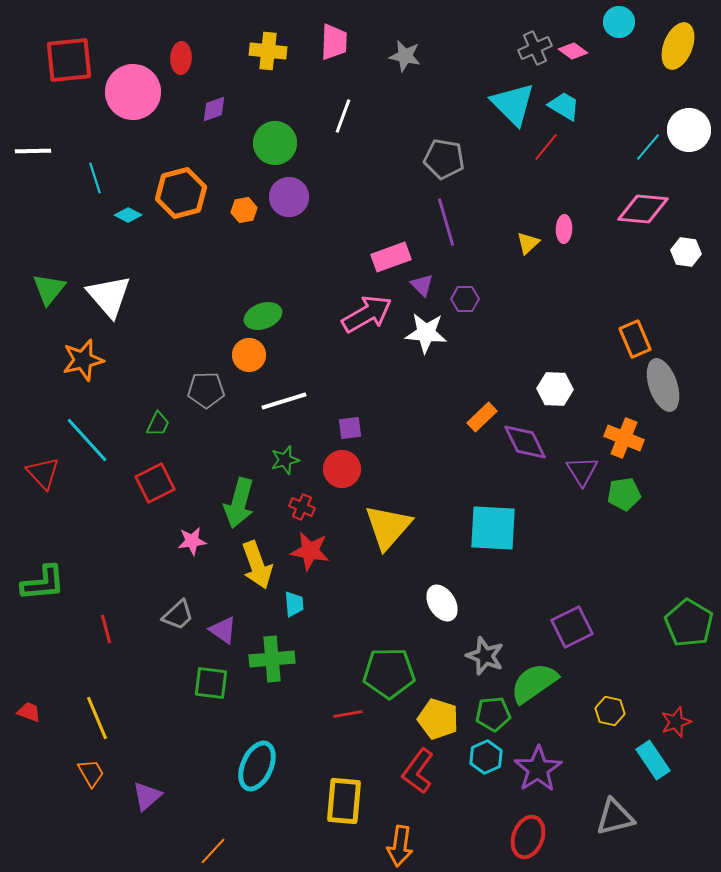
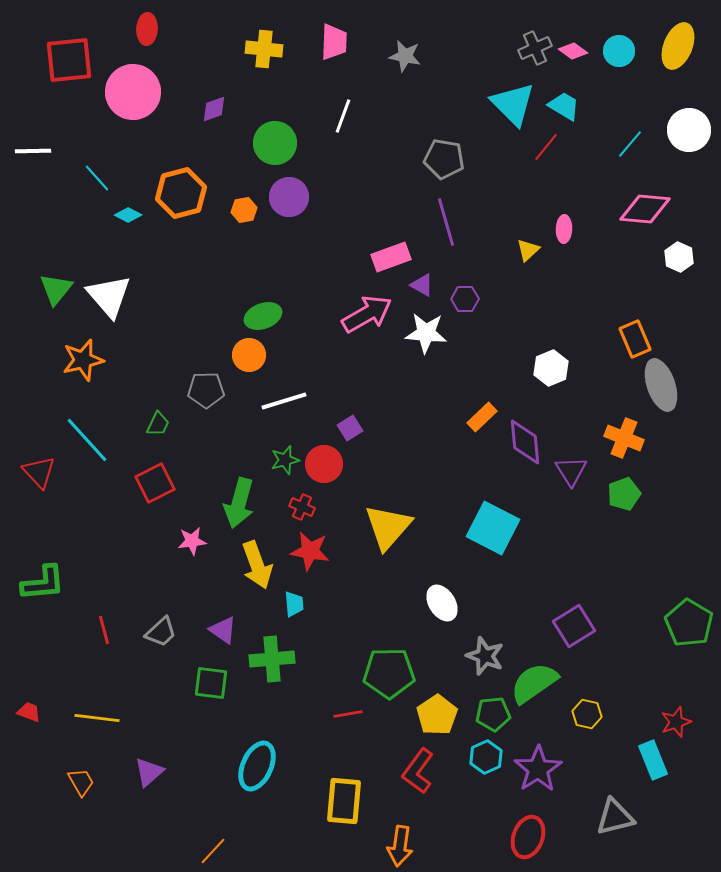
cyan circle at (619, 22): moved 29 px down
yellow cross at (268, 51): moved 4 px left, 2 px up
red ellipse at (181, 58): moved 34 px left, 29 px up
cyan line at (648, 147): moved 18 px left, 3 px up
cyan line at (95, 178): moved 2 px right; rotated 24 degrees counterclockwise
pink diamond at (643, 209): moved 2 px right
yellow triangle at (528, 243): moved 7 px down
white hexagon at (686, 252): moved 7 px left, 5 px down; rotated 16 degrees clockwise
purple triangle at (422, 285): rotated 15 degrees counterclockwise
green triangle at (49, 289): moved 7 px right
gray ellipse at (663, 385): moved 2 px left
white hexagon at (555, 389): moved 4 px left, 21 px up; rotated 24 degrees counterclockwise
purple square at (350, 428): rotated 25 degrees counterclockwise
purple diamond at (525, 442): rotated 21 degrees clockwise
red circle at (342, 469): moved 18 px left, 5 px up
purple triangle at (582, 471): moved 11 px left
red triangle at (43, 473): moved 4 px left, 1 px up
green pentagon at (624, 494): rotated 12 degrees counterclockwise
cyan square at (493, 528): rotated 24 degrees clockwise
gray trapezoid at (178, 615): moved 17 px left, 17 px down
purple square at (572, 627): moved 2 px right, 1 px up; rotated 6 degrees counterclockwise
red line at (106, 629): moved 2 px left, 1 px down
yellow hexagon at (610, 711): moved 23 px left, 3 px down
yellow line at (97, 718): rotated 60 degrees counterclockwise
yellow pentagon at (438, 719): moved 1 px left, 4 px up; rotated 21 degrees clockwise
cyan rectangle at (653, 760): rotated 12 degrees clockwise
orange trapezoid at (91, 773): moved 10 px left, 9 px down
purple triangle at (147, 796): moved 2 px right, 24 px up
